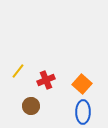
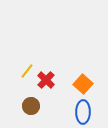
yellow line: moved 9 px right
red cross: rotated 24 degrees counterclockwise
orange square: moved 1 px right
